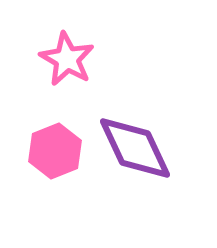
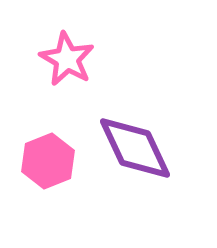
pink hexagon: moved 7 px left, 10 px down
